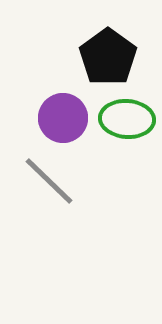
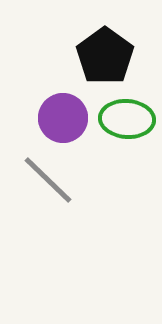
black pentagon: moved 3 px left, 1 px up
gray line: moved 1 px left, 1 px up
